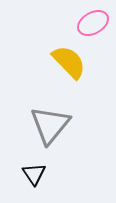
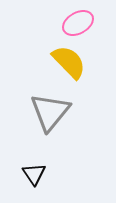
pink ellipse: moved 15 px left
gray triangle: moved 13 px up
